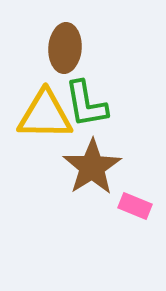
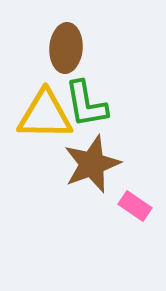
brown ellipse: moved 1 px right
brown star: moved 3 px up; rotated 12 degrees clockwise
pink rectangle: rotated 12 degrees clockwise
